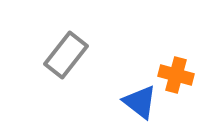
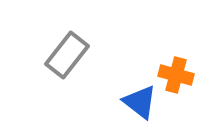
gray rectangle: moved 1 px right
